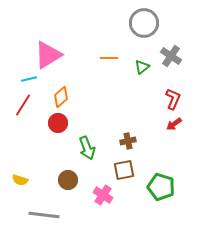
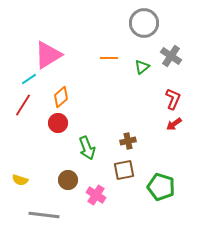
cyan line: rotated 21 degrees counterclockwise
pink cross: moved 7 px left
